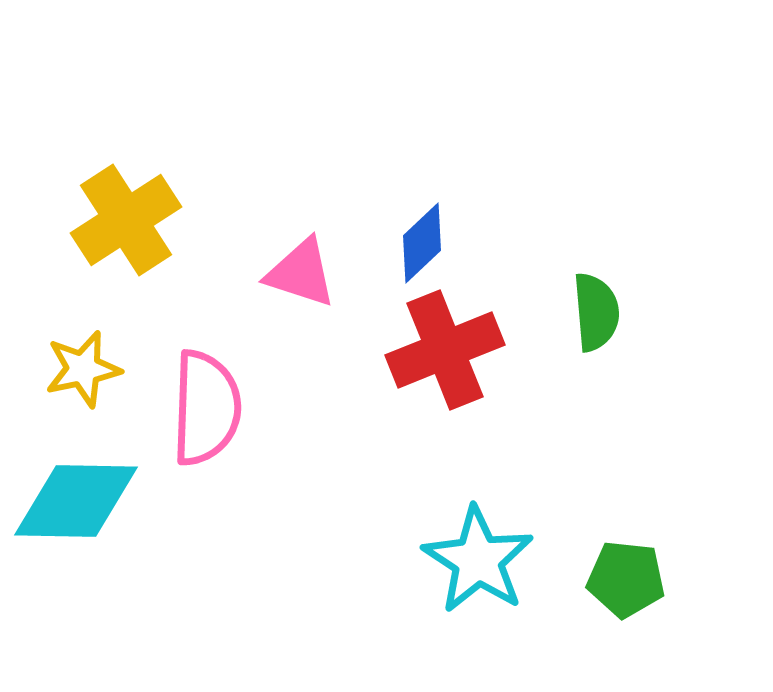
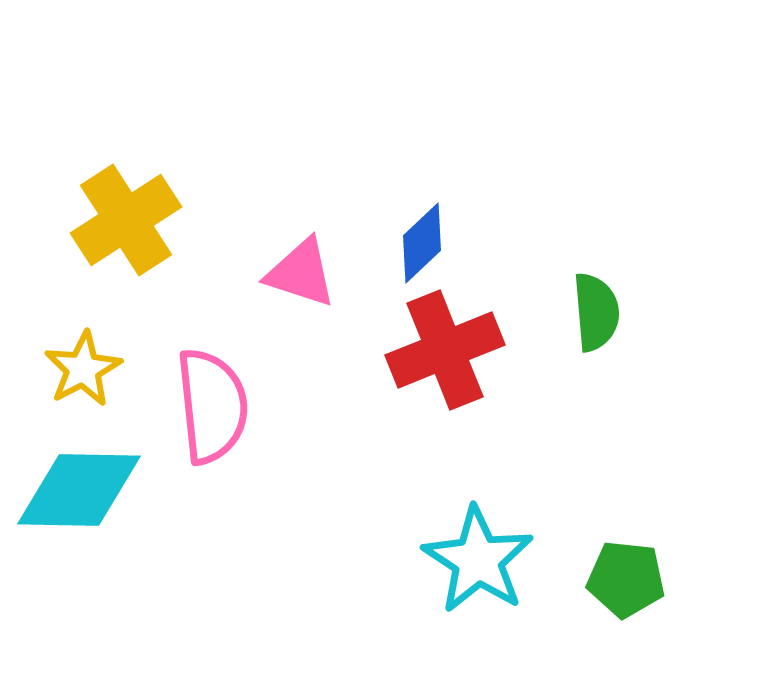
yellow star: rotated 16 degrees counterclockwise
pink semicircle: moved 6 px right, 2 px up; rotated 8 degrees counterclockwise
cyan diamond: moved 3 px right, 11 px up
